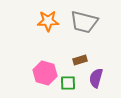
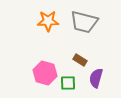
brown rectangle: rotated 48 degrees clockwise
